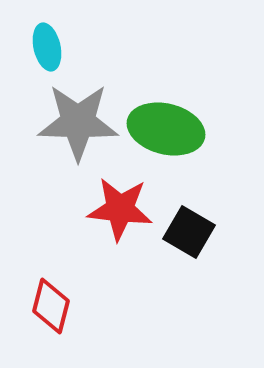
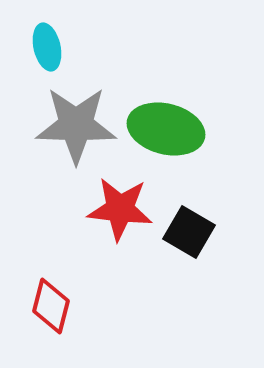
gray star: moved 2 px left, 3 px down
